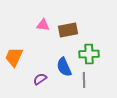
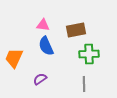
brown rectangle: moved 8 px right
orange trapezoid: moved 1 px down
blue semicircle: moved 18 px left, 21 px up
gray line: moved 4 px down
